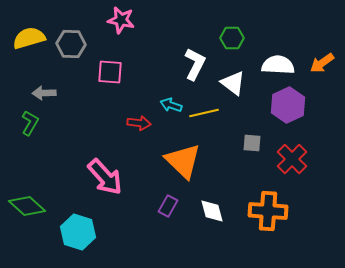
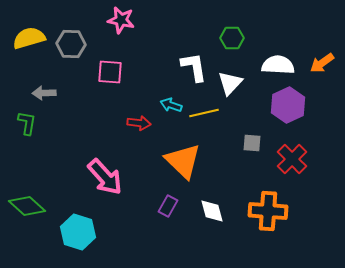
white L-shape: moved 1 px left, 3 px down; rotated 36 degrees counterclockwise
white triangle: moved 3 px left; rotated 36 degrees clockwise
green L-shape: moved 3 px left; rotated 20 degrees counterclockwise
